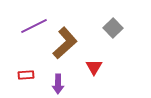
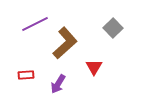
purple line: moved 1 px right, 2 px up
purple arrow: rotated 30 degrees clockwise
